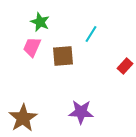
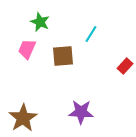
pink trapezoid: moved 5 px left, 2 px down
